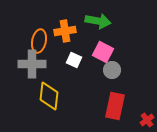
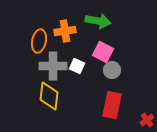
white square: moved 3 px right, 6 px down
gray cross: moved 21 px right, 2 px down
red rectangle: moved 3 px left, 1 px up
